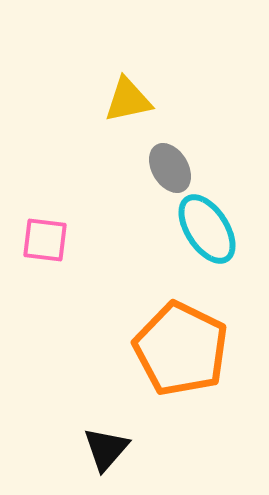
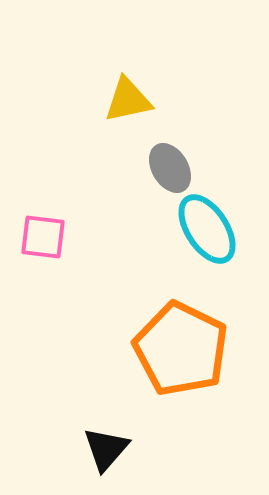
pink square: moved 2 px left, 3 px up
